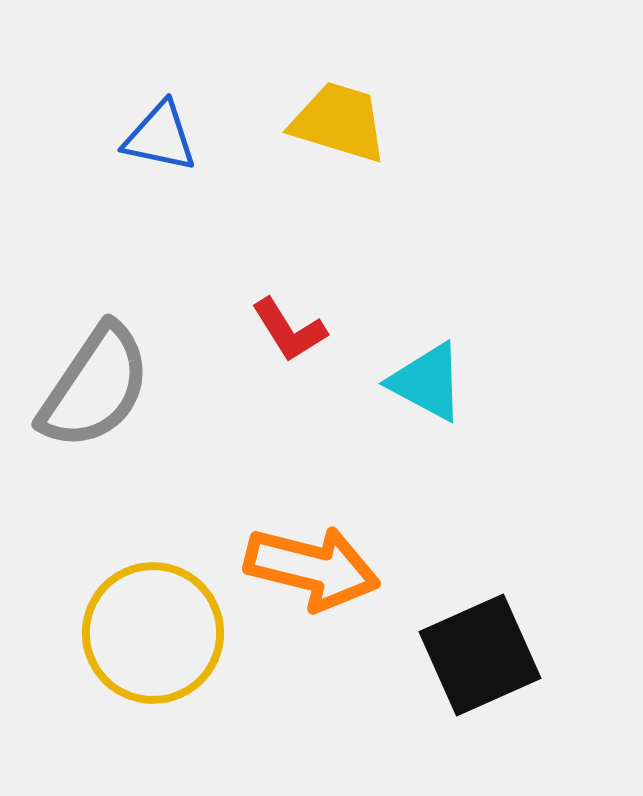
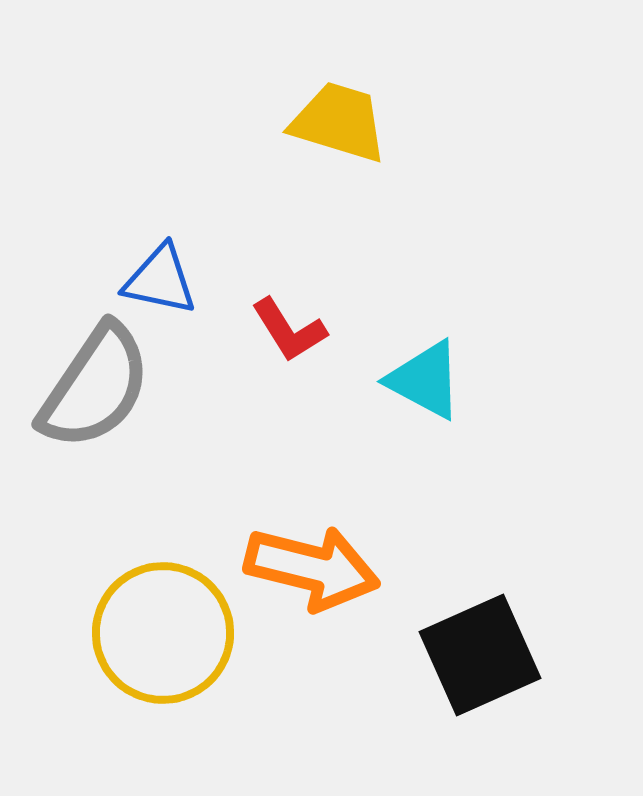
blue triangle: moved 143 px down
cyan triangle: moved 2 px left, 2 px up
yellow circle: moved 10 px right
